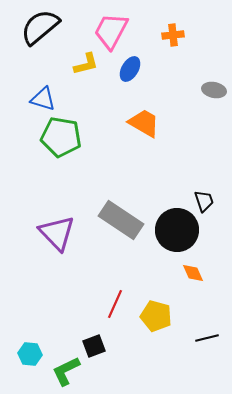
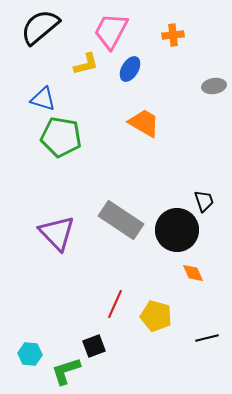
gray ellipse: moved 4 px up; rotated 20 degrees counterclockwise
green L-shape: rotated 8 degrees clockwise
